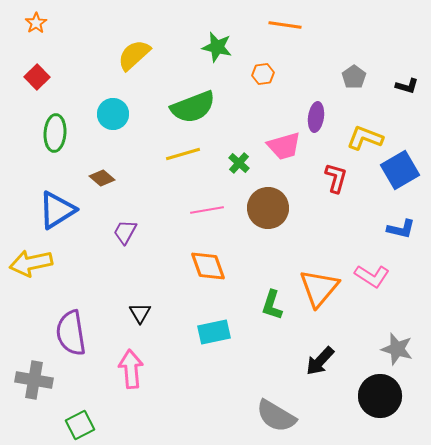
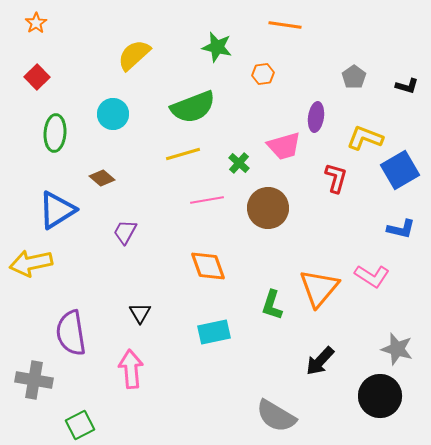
pink line: moved 10 px up
